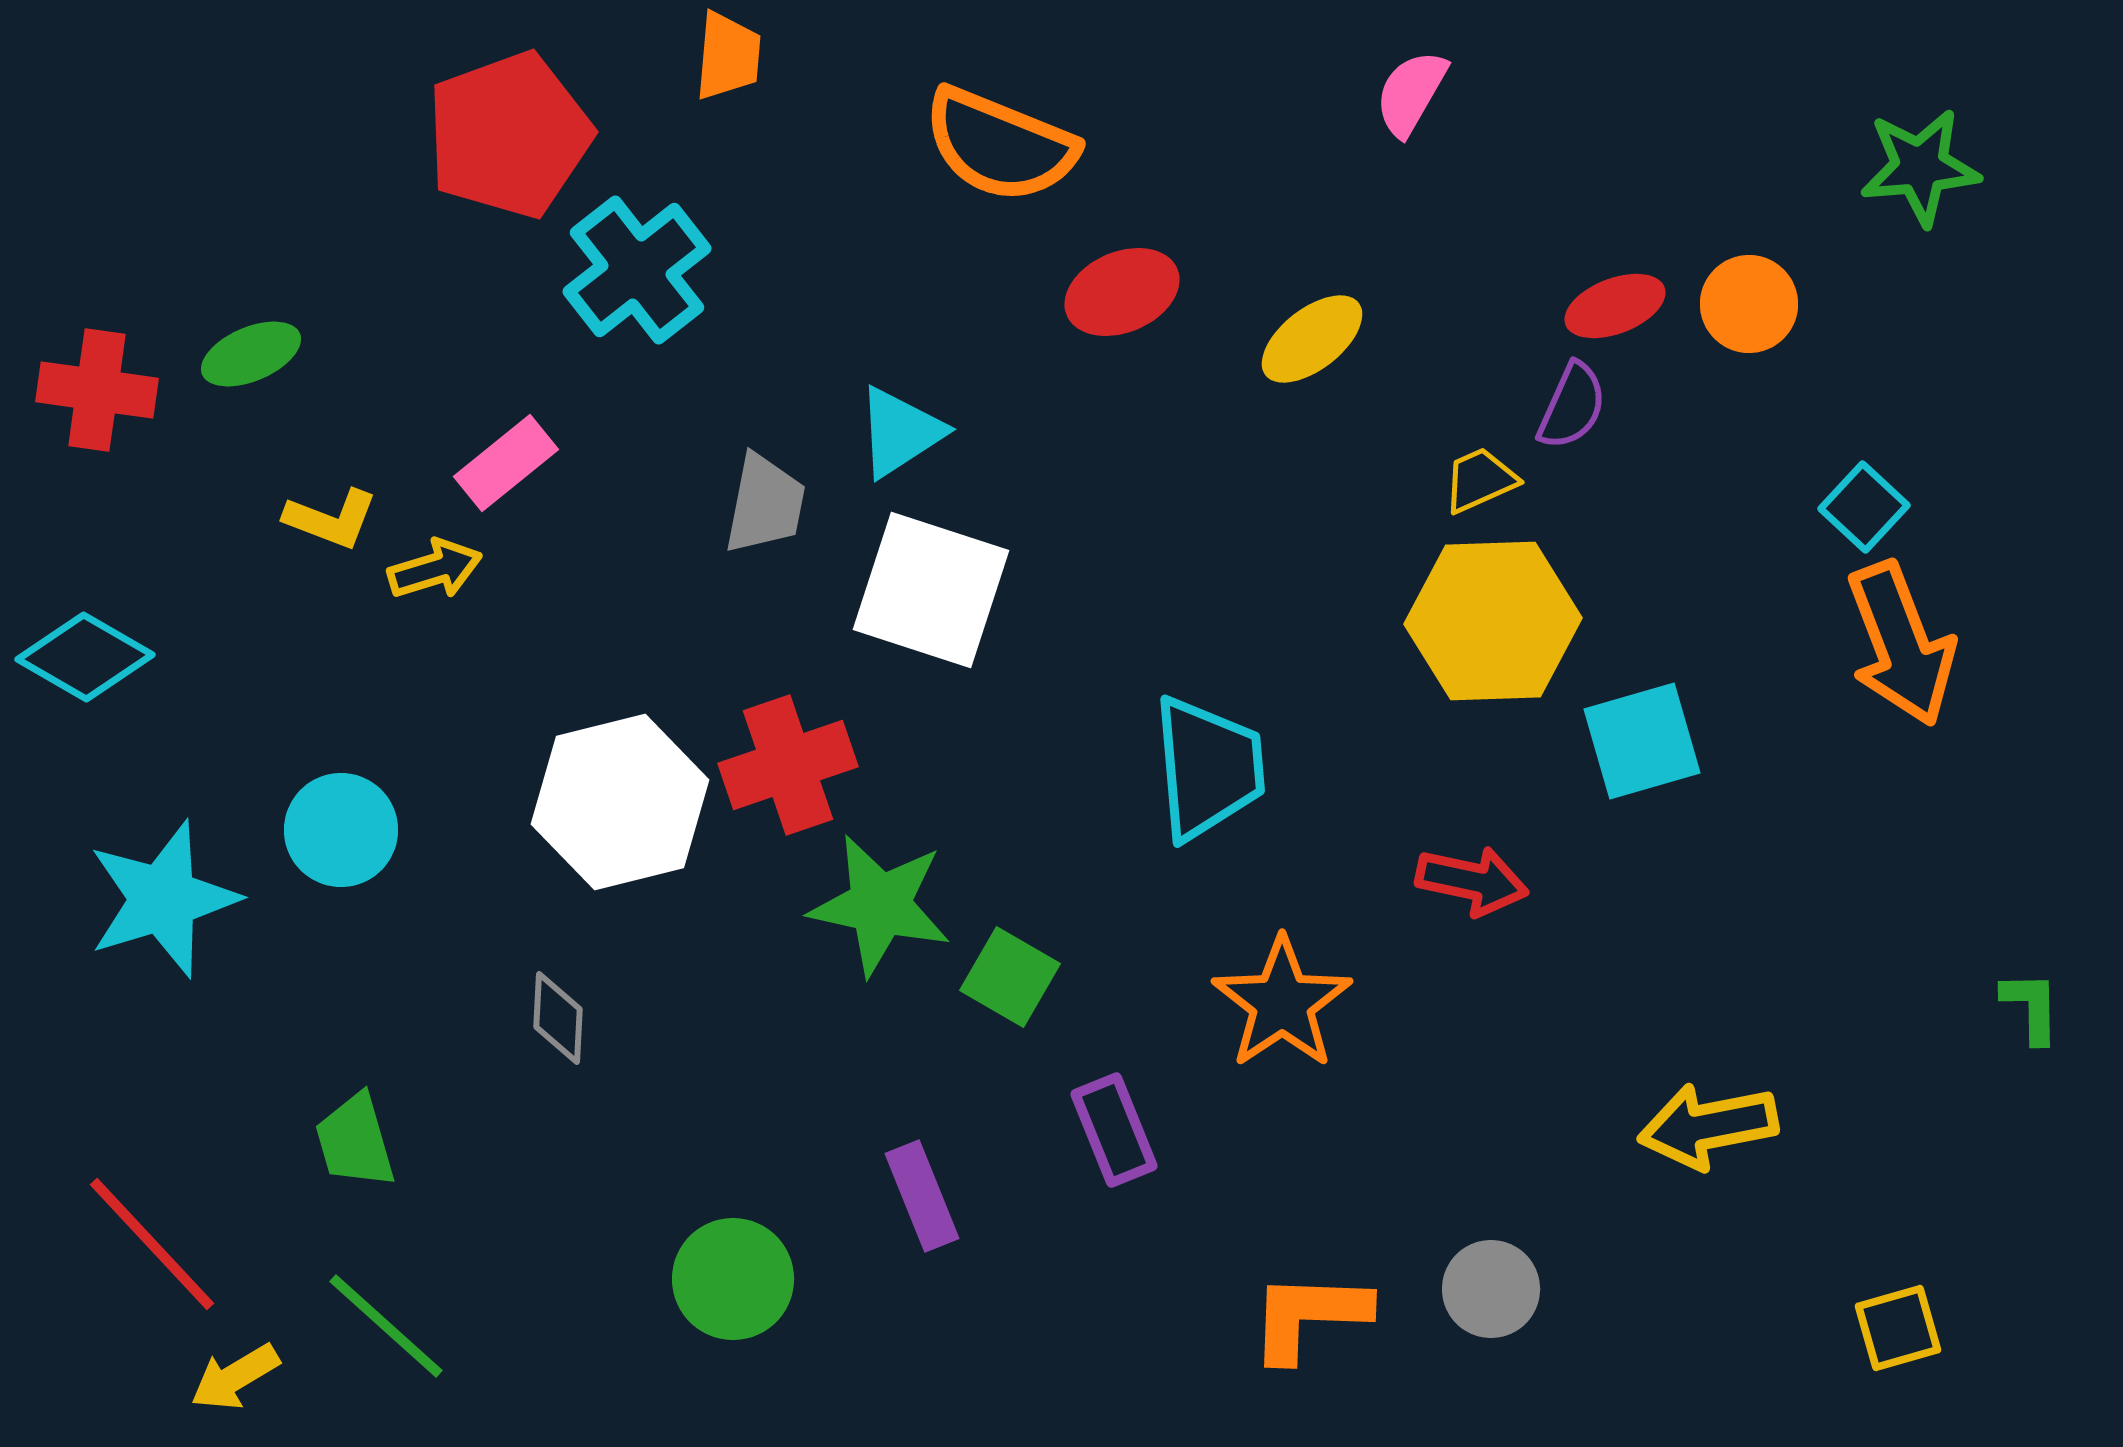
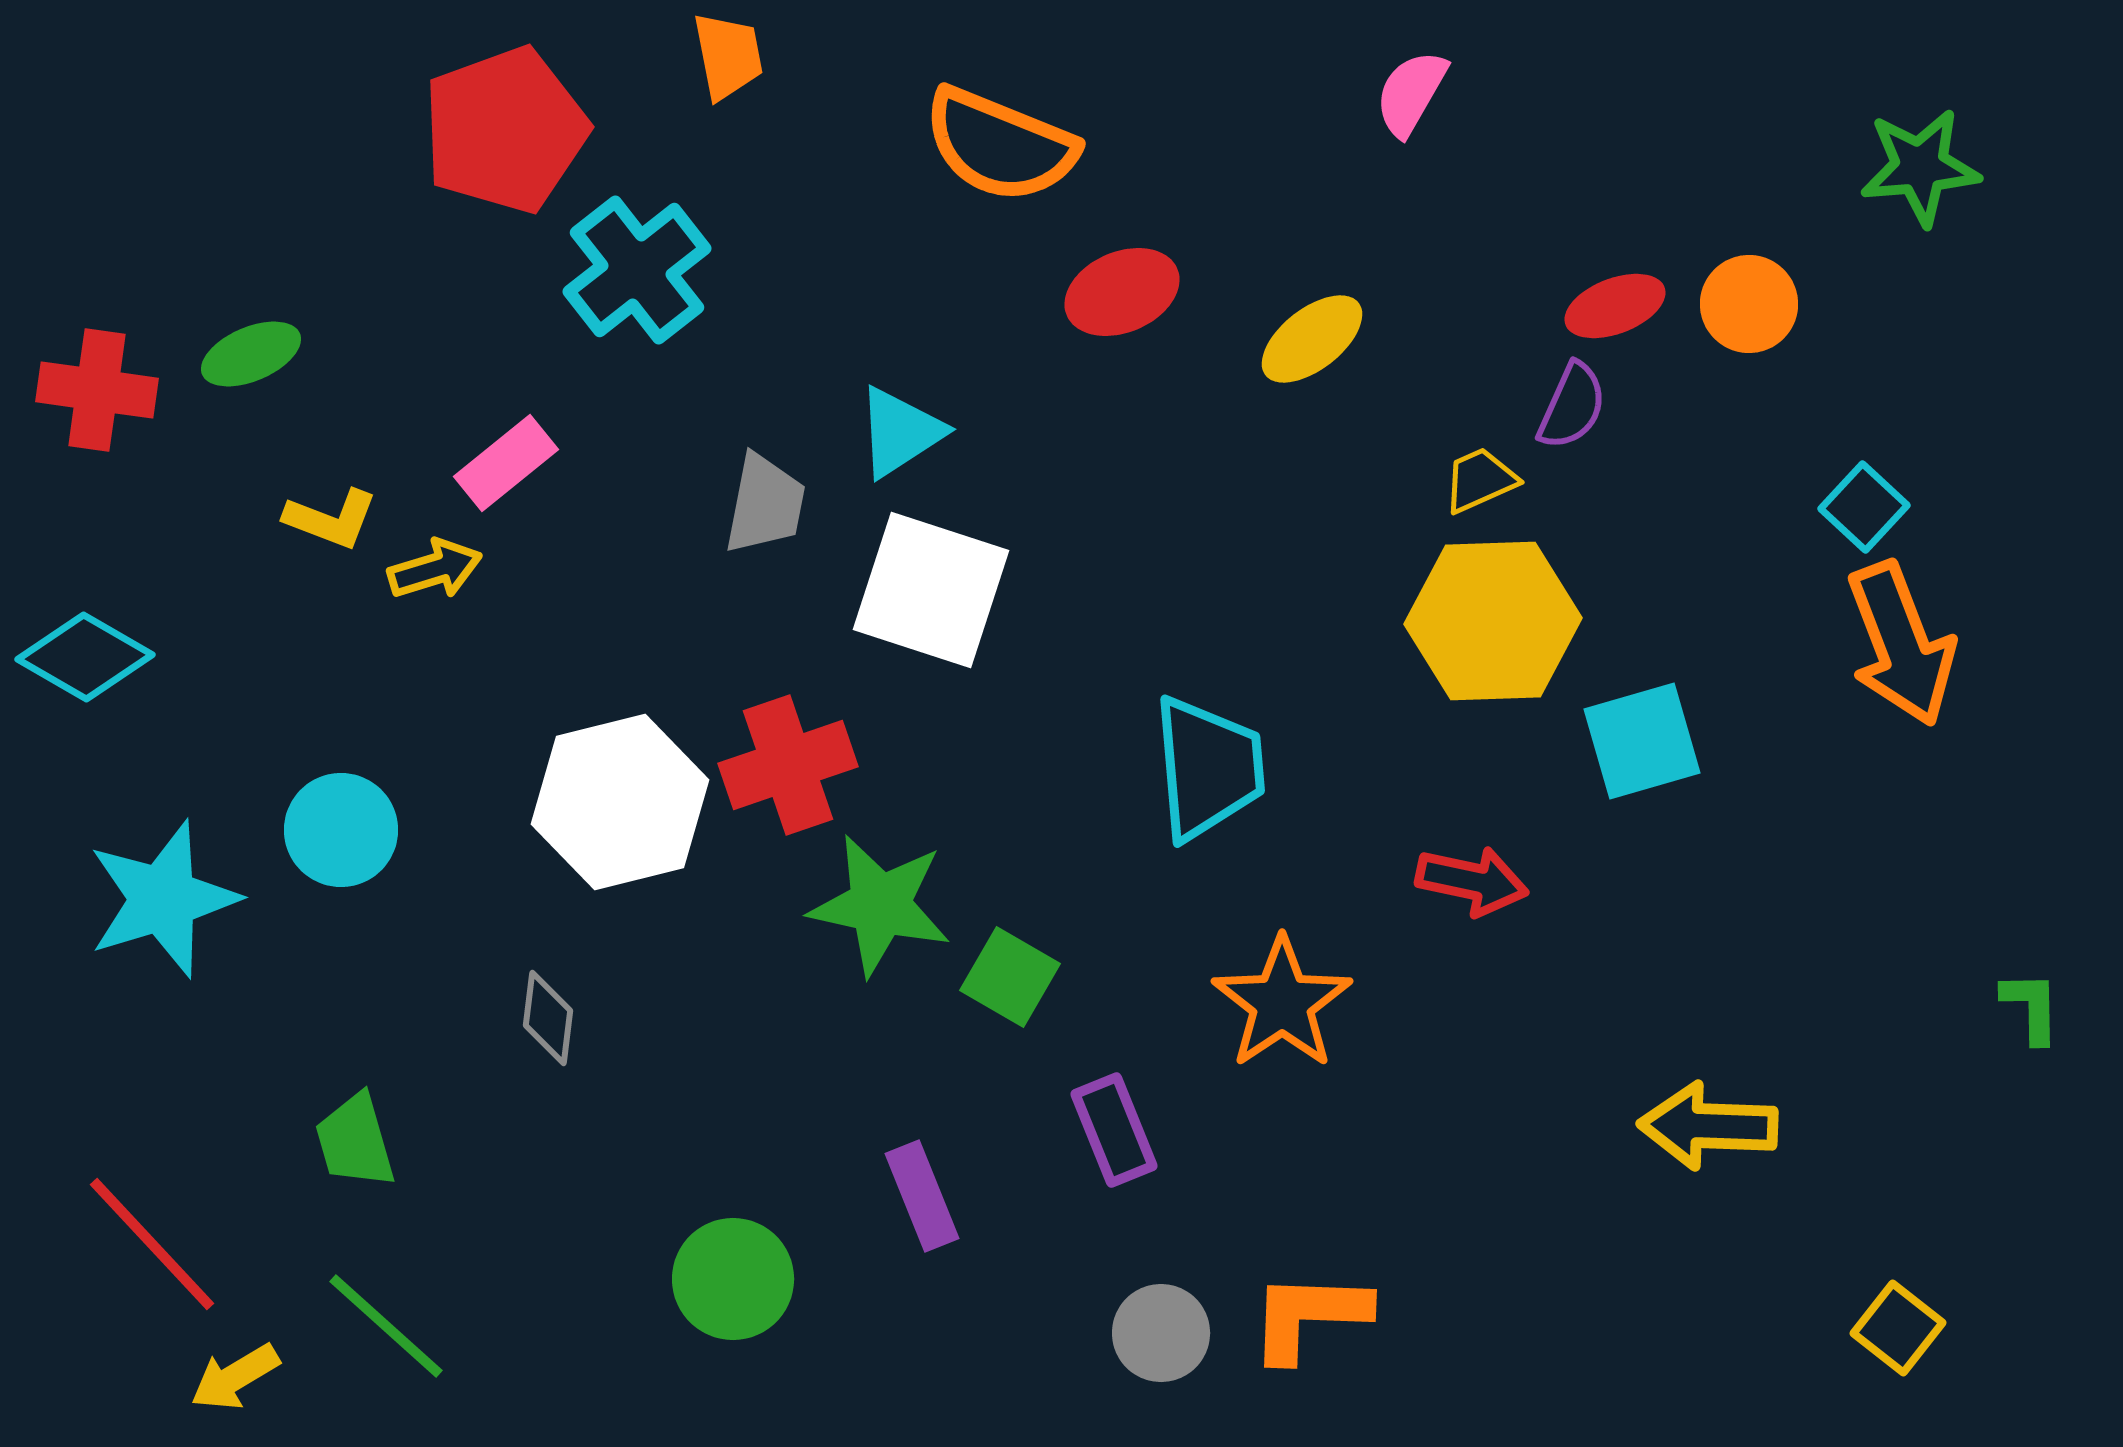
orange trapezoid at (728, 56): rotated 16 degrees counterclockwise
red pentagon at (509, 135): moved 4 px left, 5 px up
gray diamond at (558, 1018): moved 10 px left; rotated 4 degrees clockwise
yellow arrow at (1708, 1126): rotated 13 degrees clockwise
gray circle at (1491, 1289): moved 330 px left, 44 px down
yellow square at (1898, 1328): rotated 36 degrees counterclockwise
